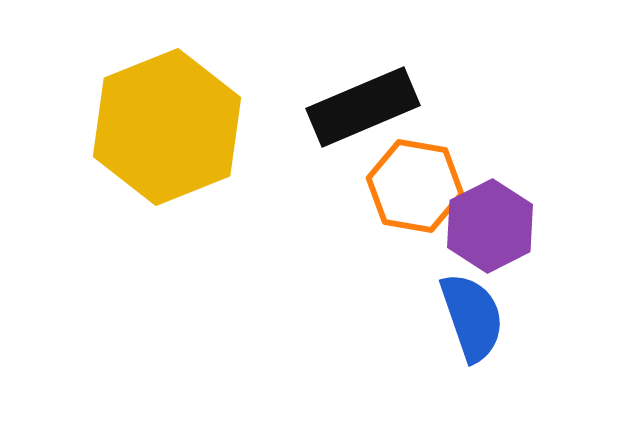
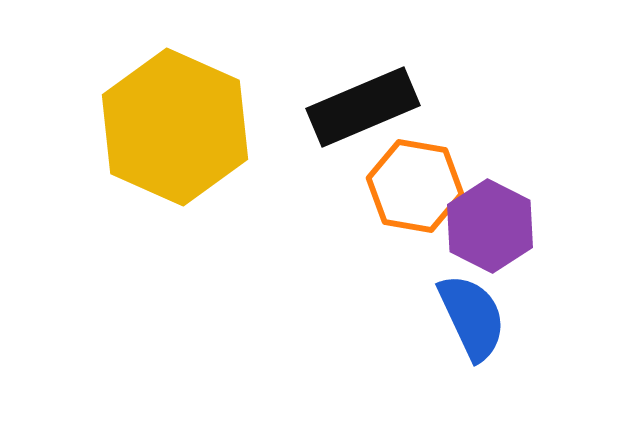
yellow hexagon: moved 8 px right; rotated 14 degrees counterclockwise
purple hexagon: rotated 6 degrees counterclockwise
blue semicircle: rotated 6 degrees counterclockwise
